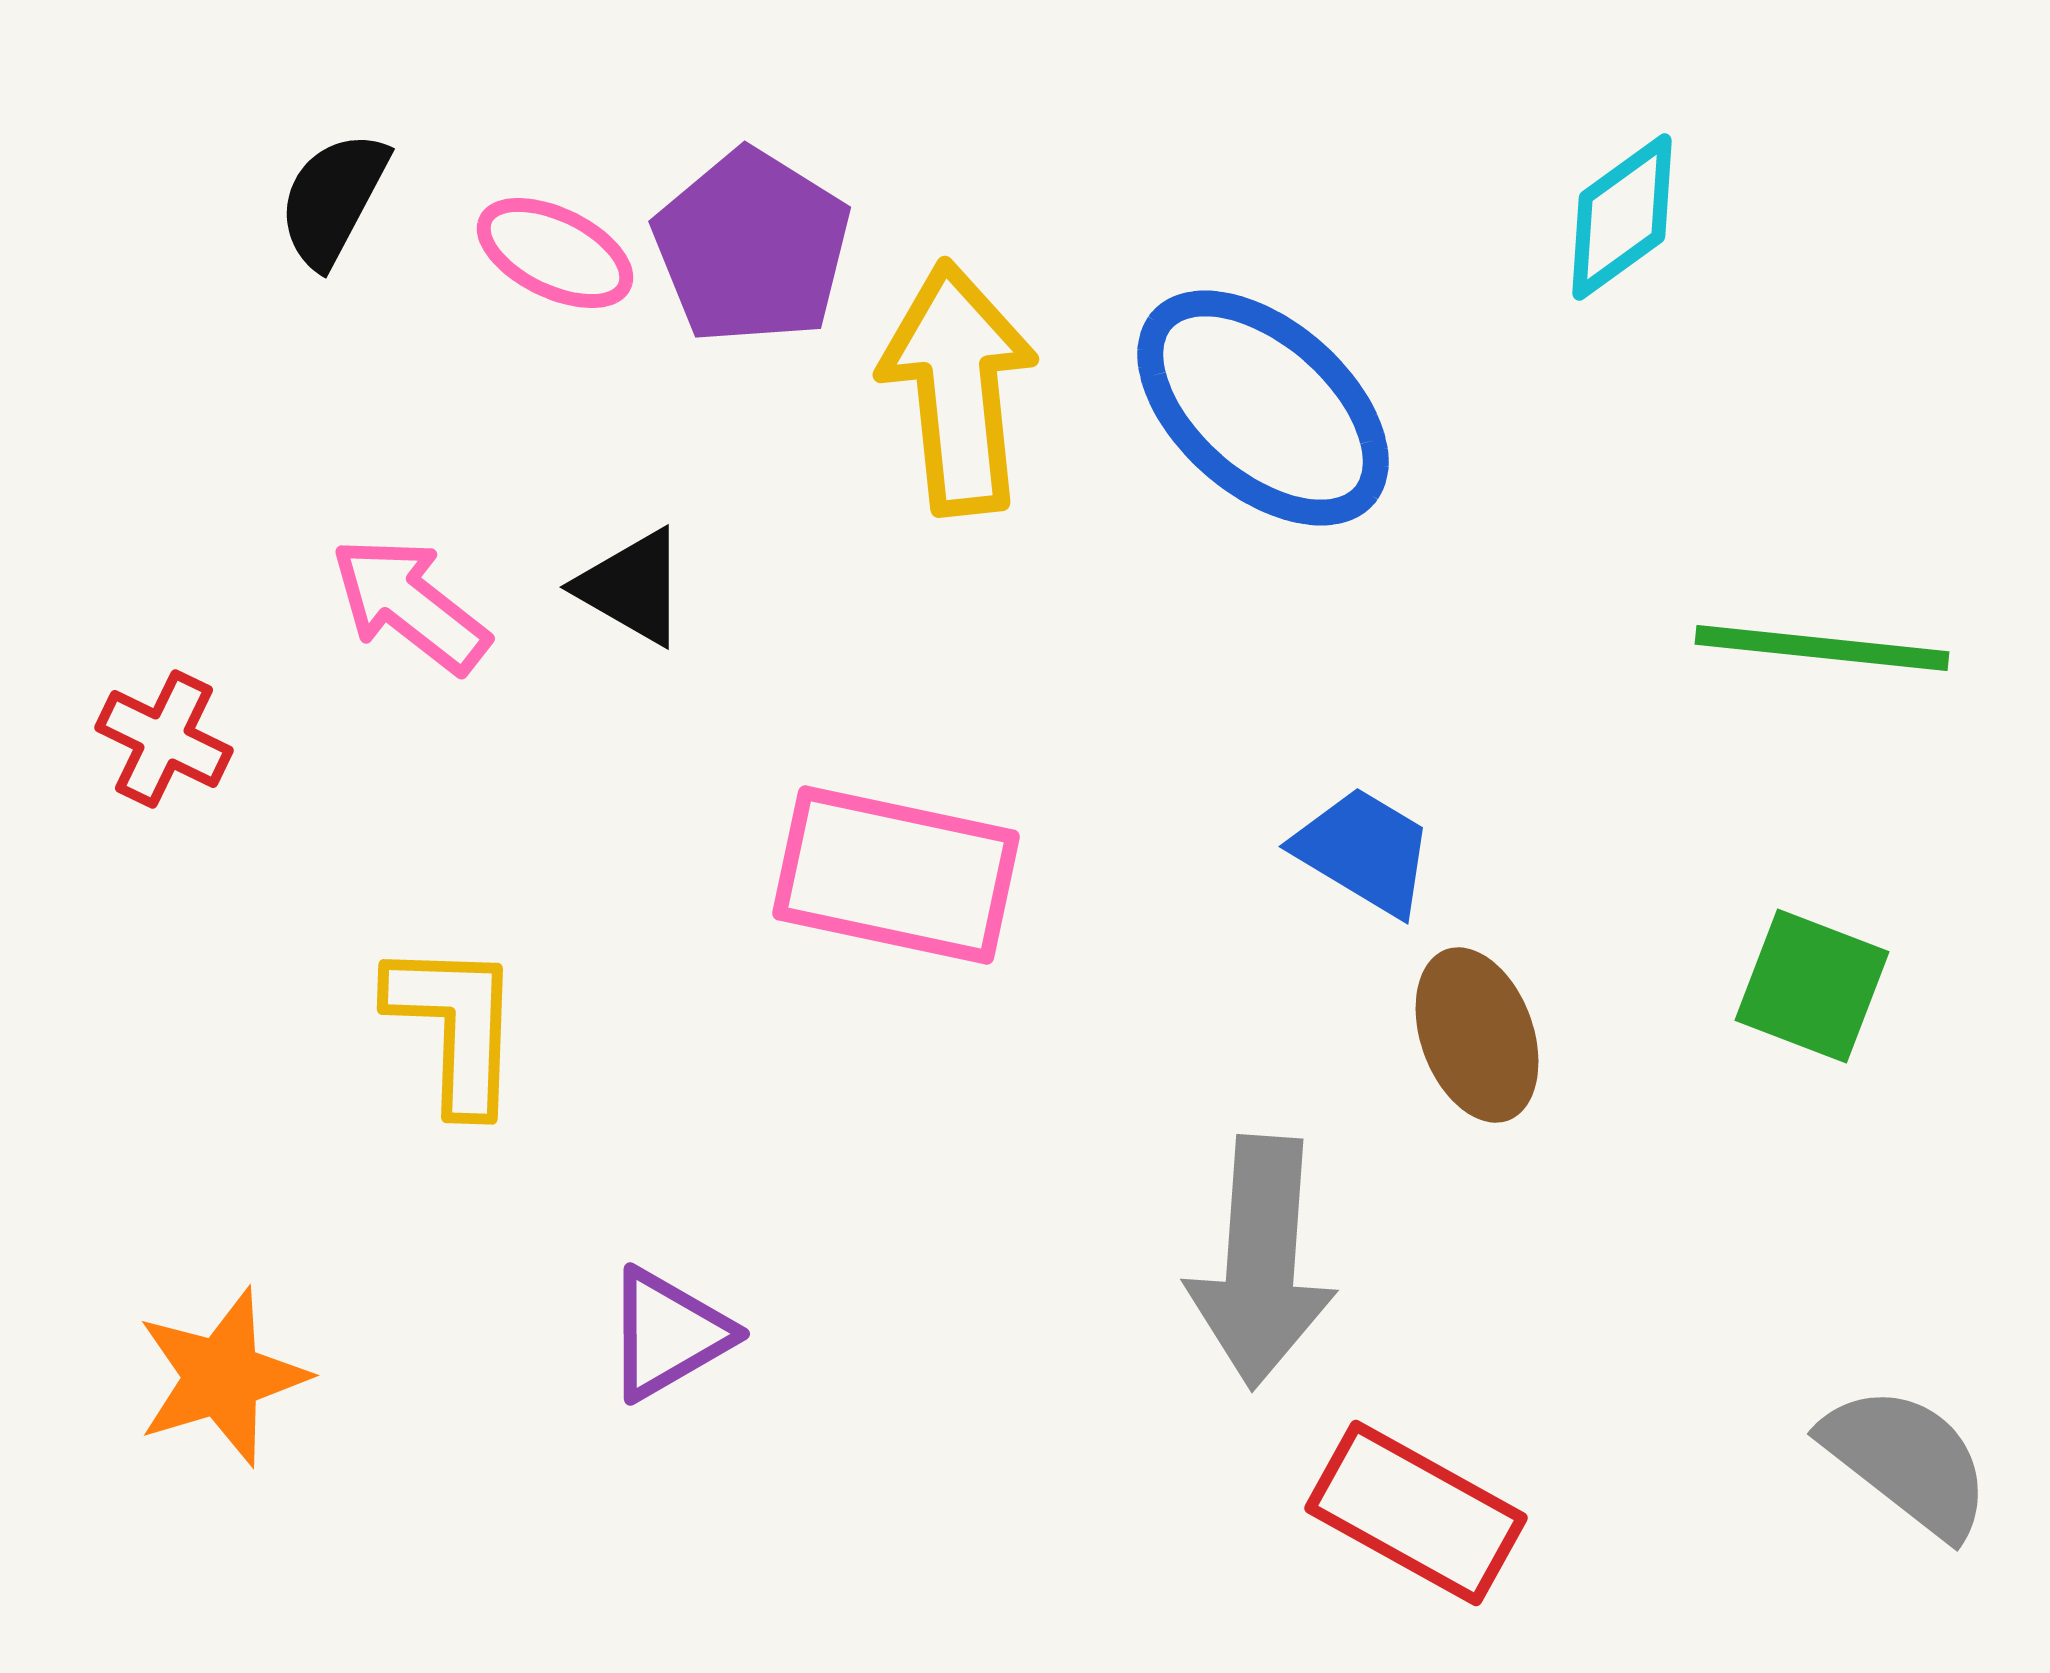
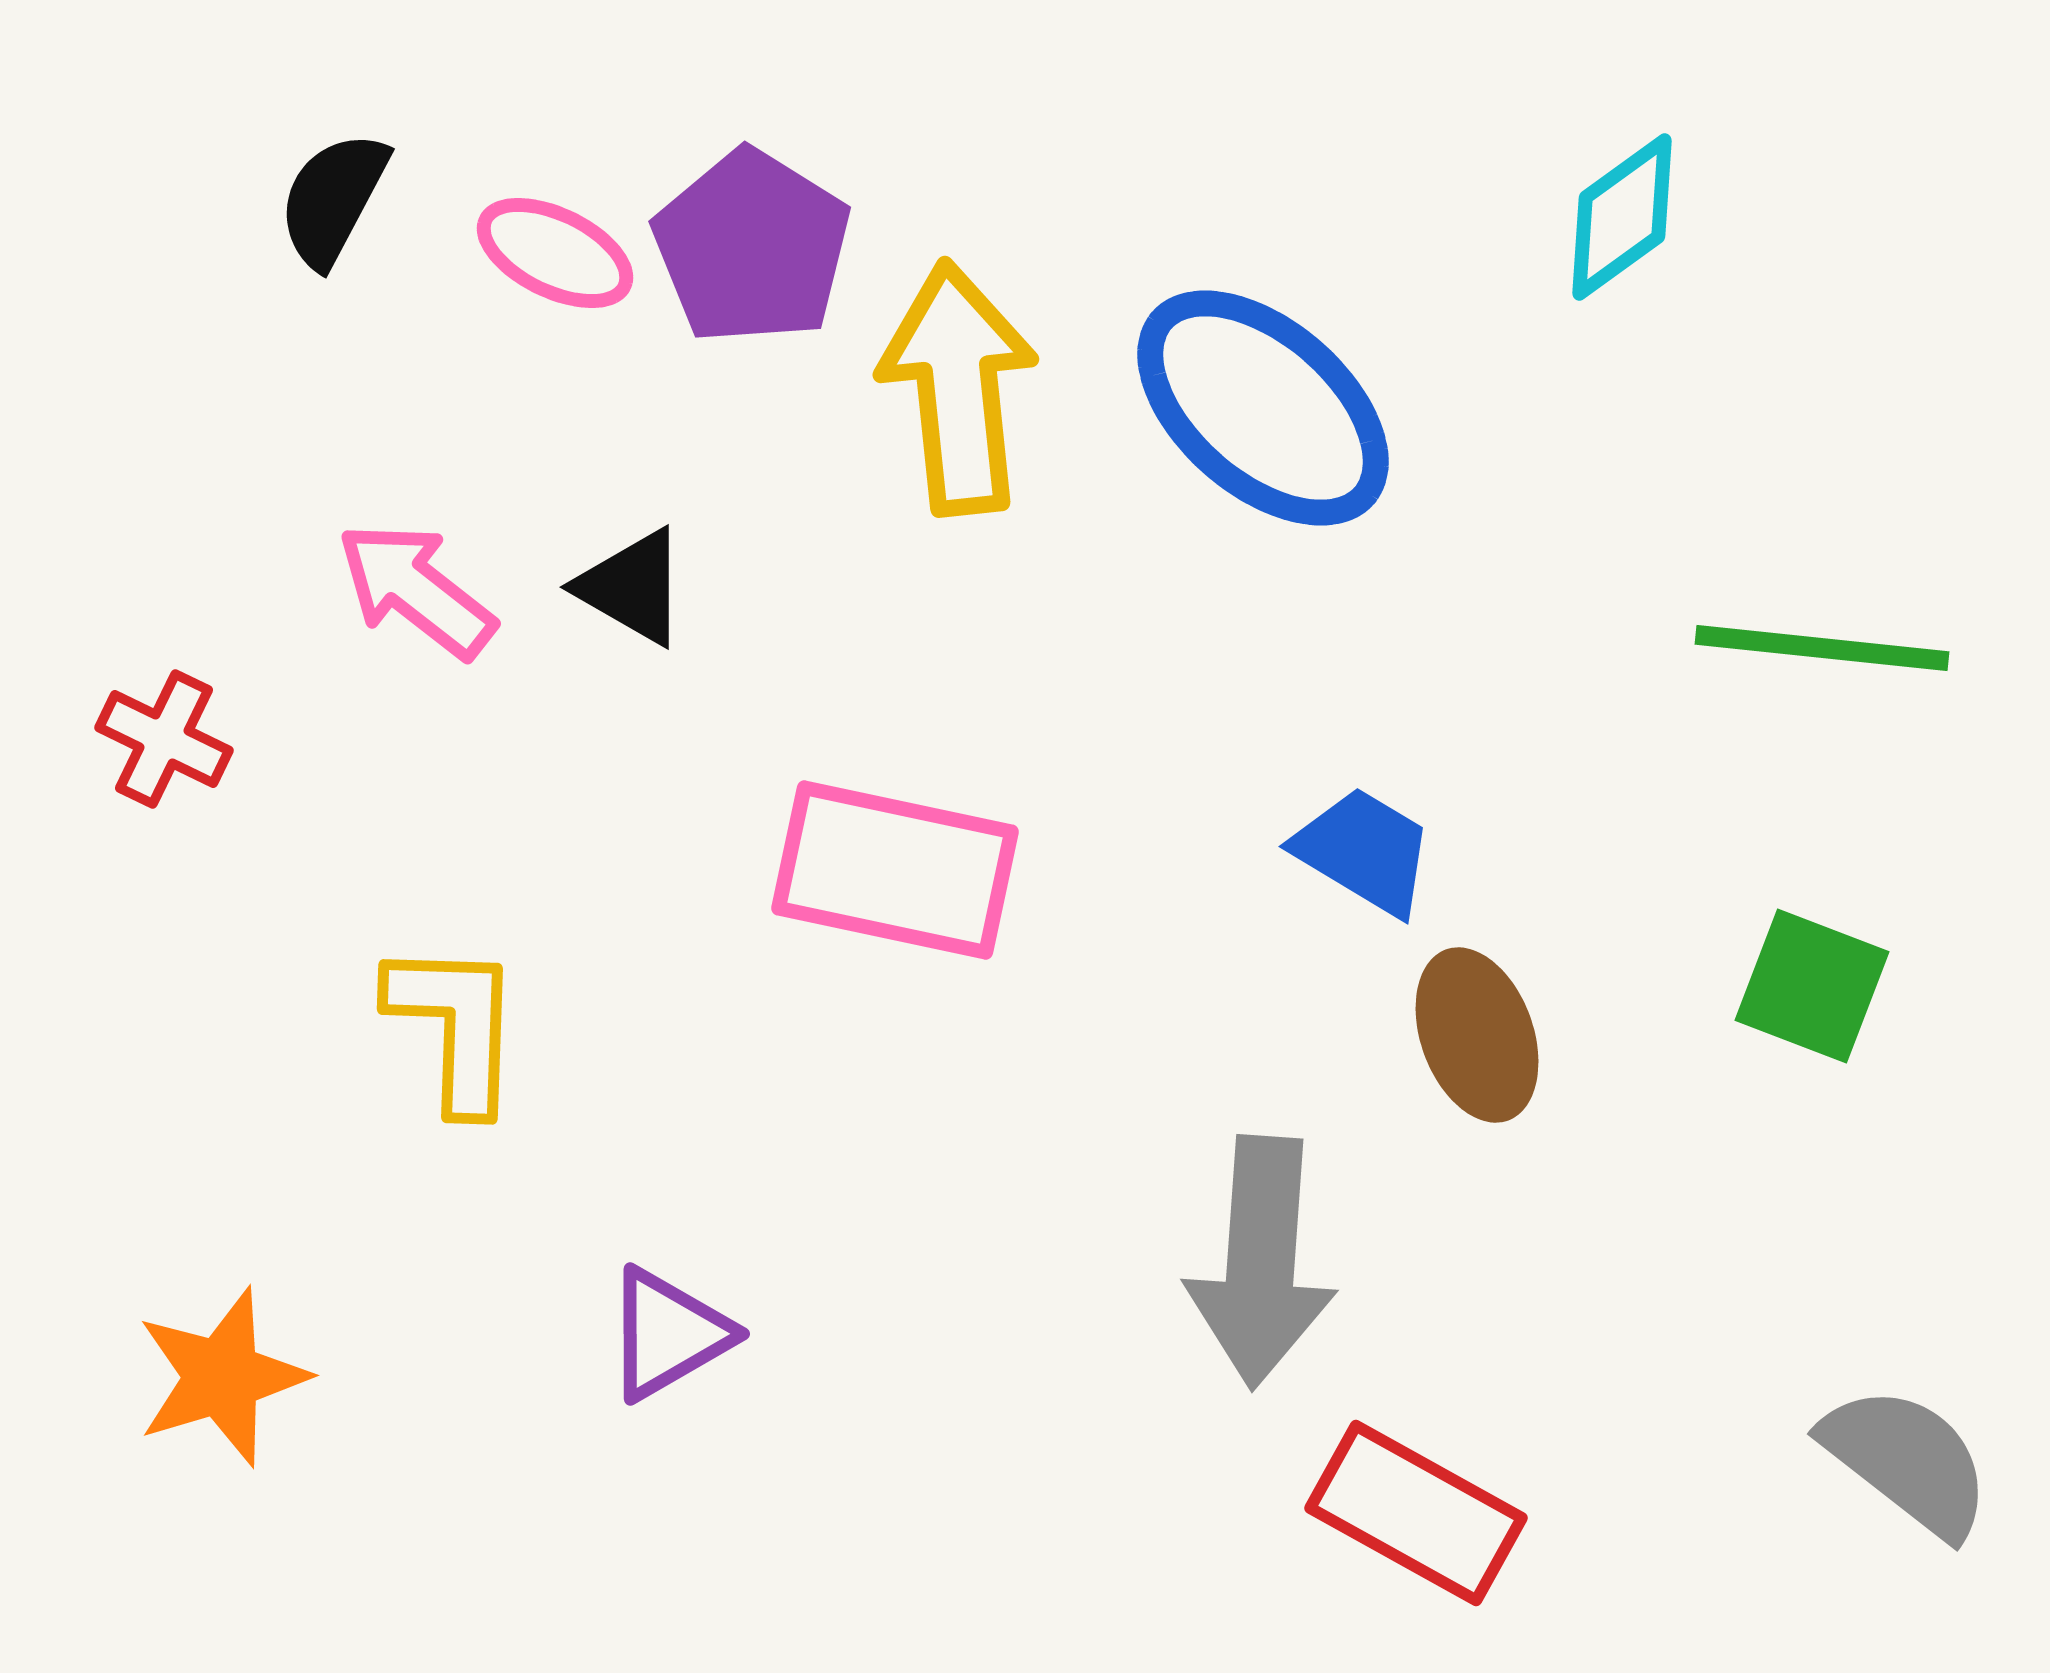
pink arrow: moved 6 px right, 15 px up
pink rectangle: moved 1 px left, 5 px up
